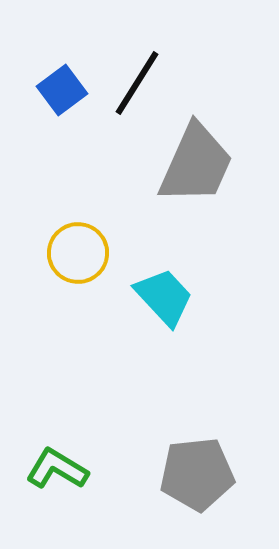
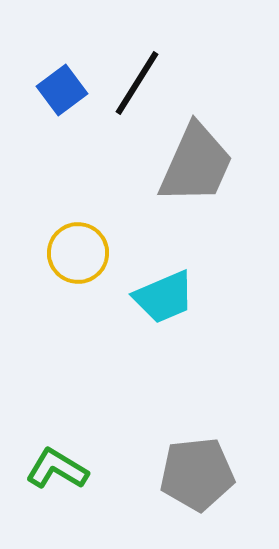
cyan trapezoid: rotated 110 degrees clockwise
